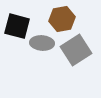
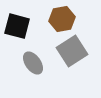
gray ellipse: moved 9 px left, 20 px down; rotated 50 degrees clockwise
gray square: moved 4 px left, 1 px down
